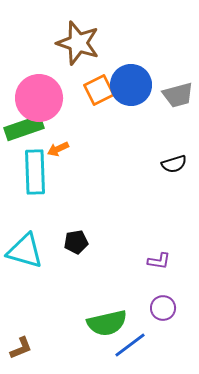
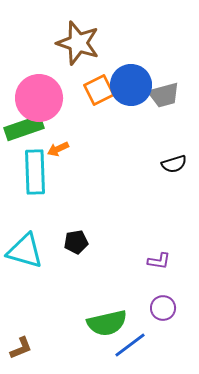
gray trapezoid: moved 14 px left
